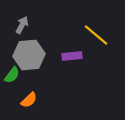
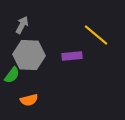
gray hexagon: rotated 8 degrees clockwise
orange semicircle: rotated 30 degrees clockwise
